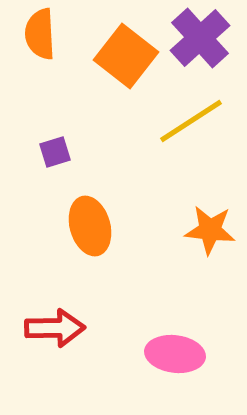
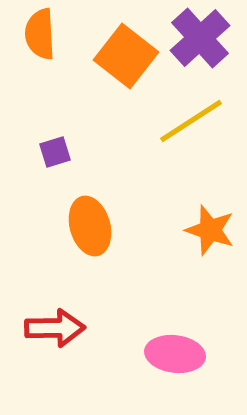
orange star: rotated 12 degrees clockwise
